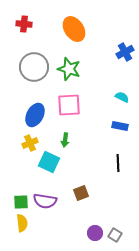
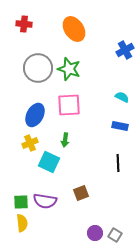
blue cross: moved 2 px up
gray circle: moved 4 px right, 1 px down
